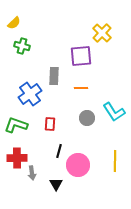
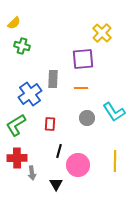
purple square: moved 2 px right, 3 px down
gray rectangle: moved 1 px left, 3 px down
green L-shape: rotated 50 degrees counterclockwise
